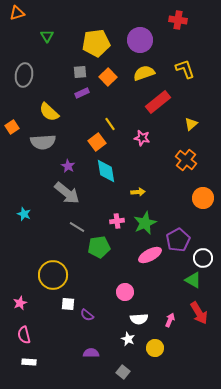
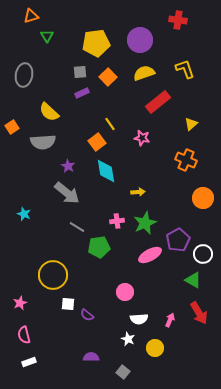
orange triangle at (17, 13): moved 14 px right, 3 px down
orange cross at (186, 160): rotated 15 degrees counterclockwise
white circle at (203, 258): moved 4 px up
purple semicircle at (91, 353): moved 4 px down
white rectangle at (29, 362): rotated 24 degrees counterclockwise
